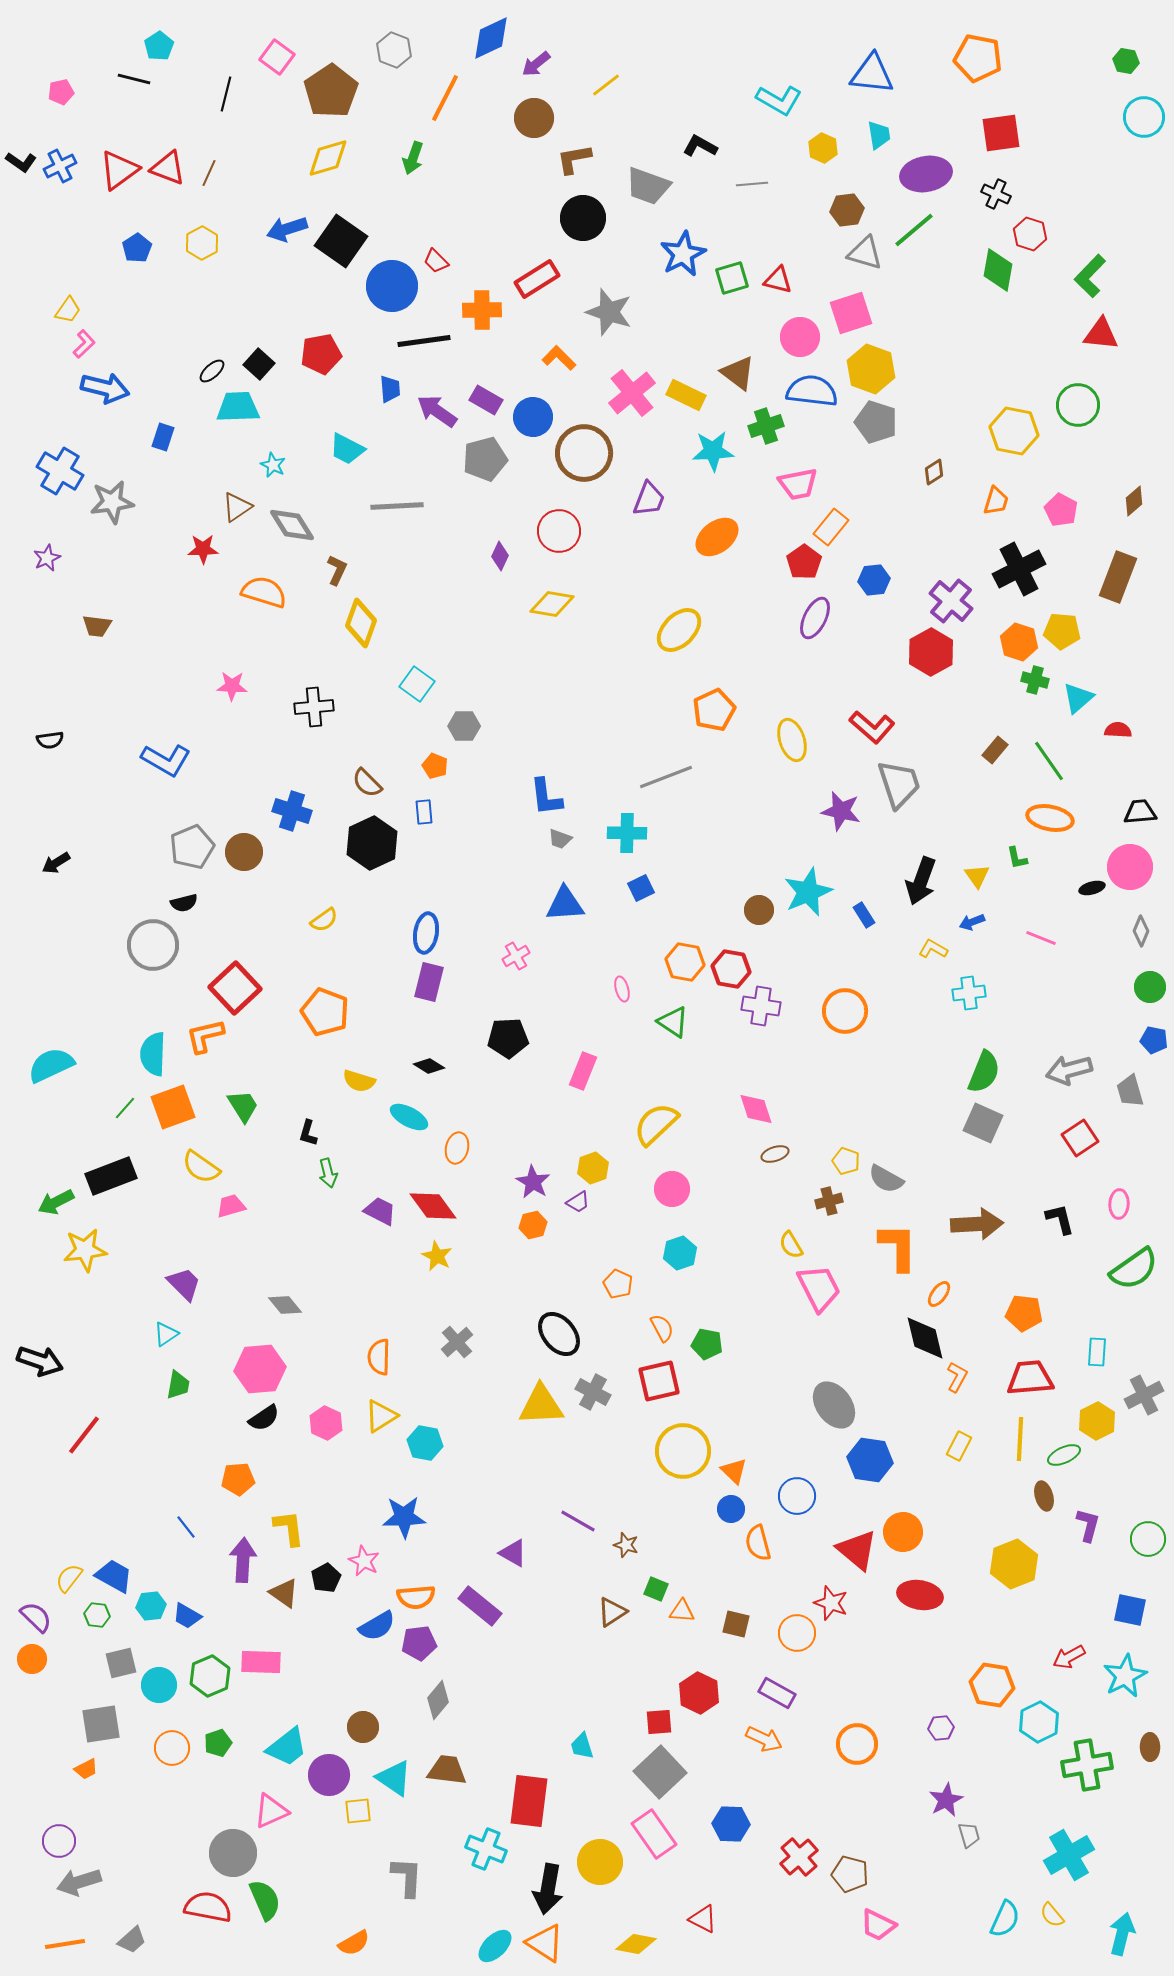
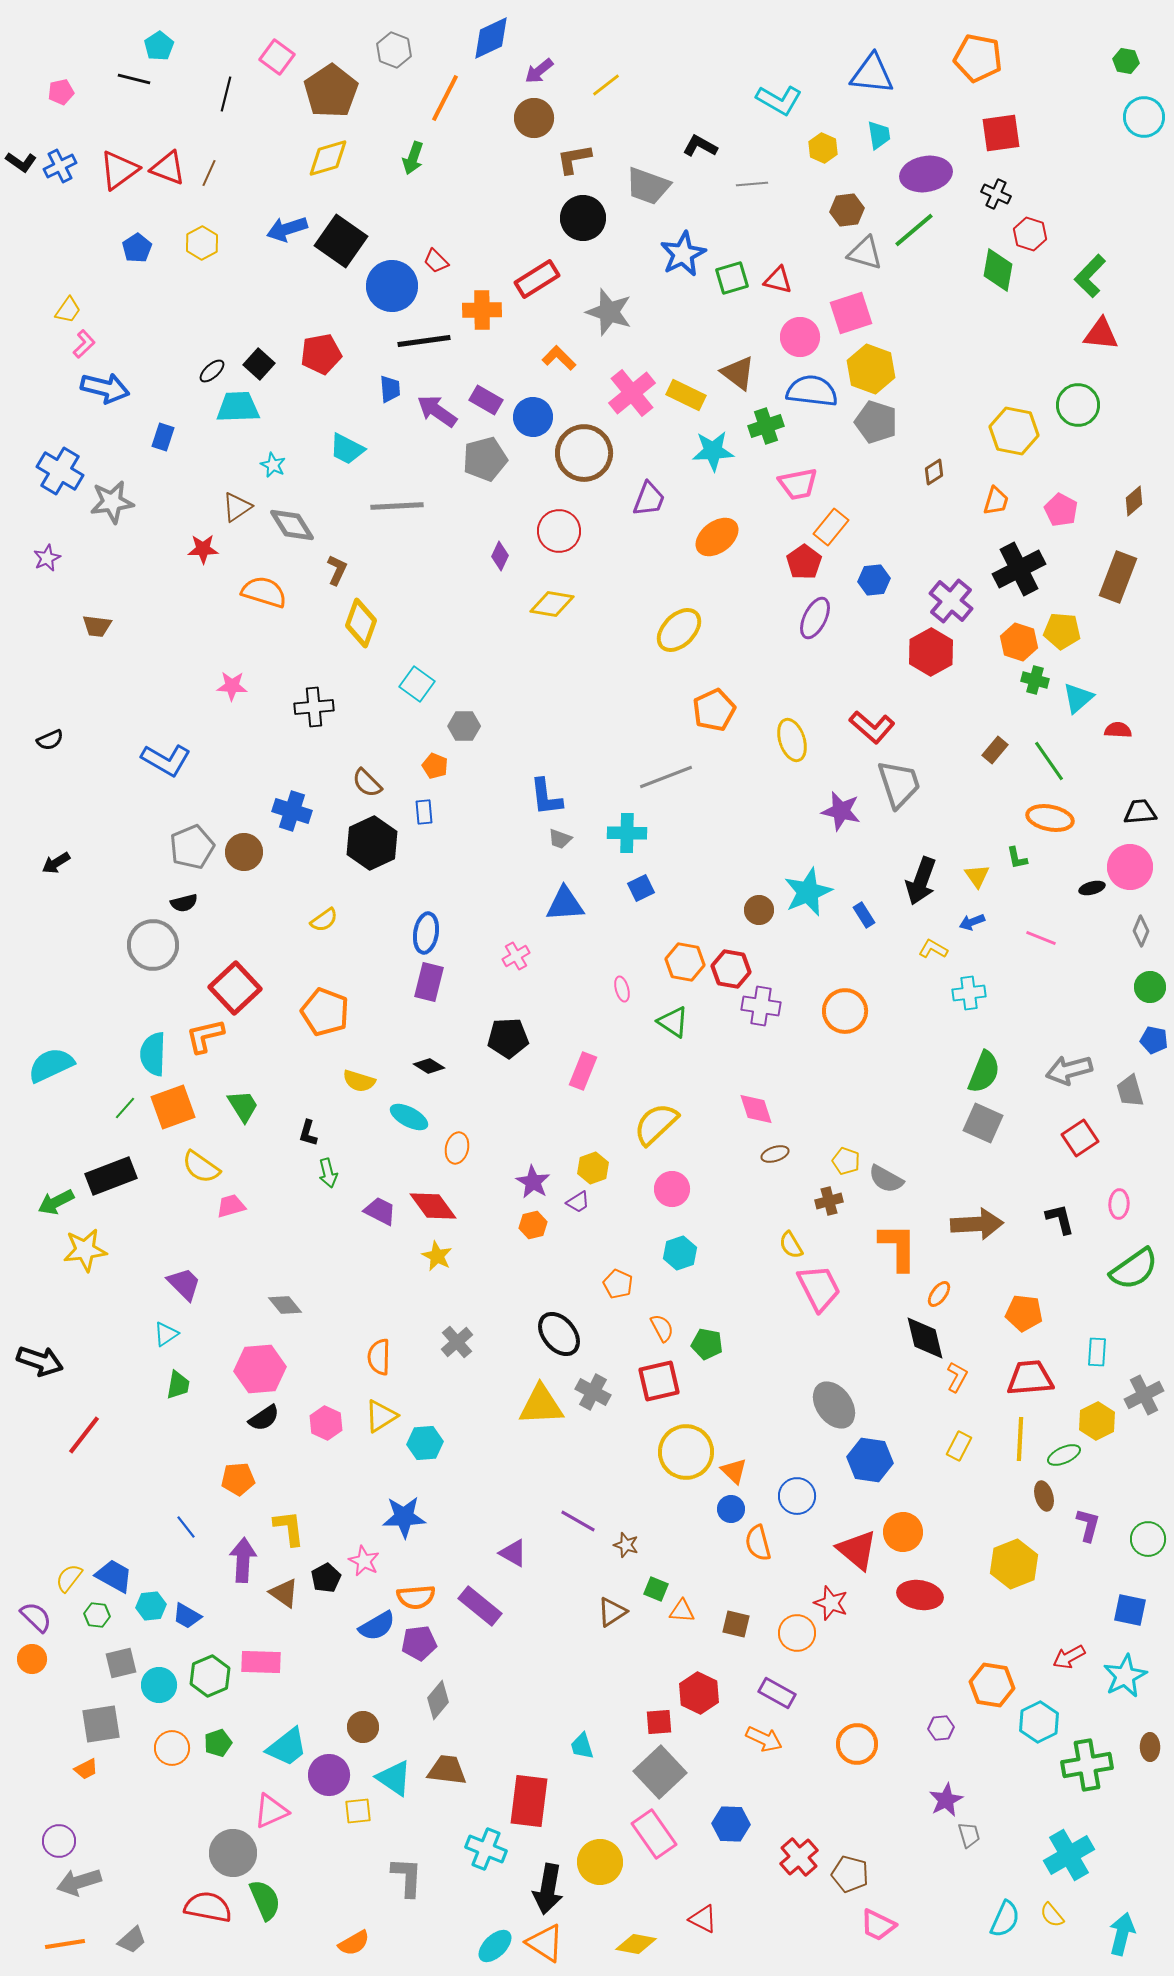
purple arrow at (536, 64): moved 3 px right, 7 px down
black semicircle at (50, 740): rotated 16 degrees counterclockwise
cyan hexagon at (425, 1443): rotated 16 degrees counterclockwise
yellow circle at (683, 1451): moved 3 px right, 1 px down
